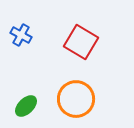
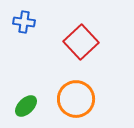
blue cross: moved 3 px right, 13 px up; rotated 20 degrees counterclockwise
red square: rotated 16 degrees clockwise
